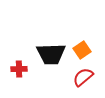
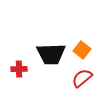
orange square: rotated 18 degrees counterclockwise
red semicircle: moved 1 px left, 1 px down
